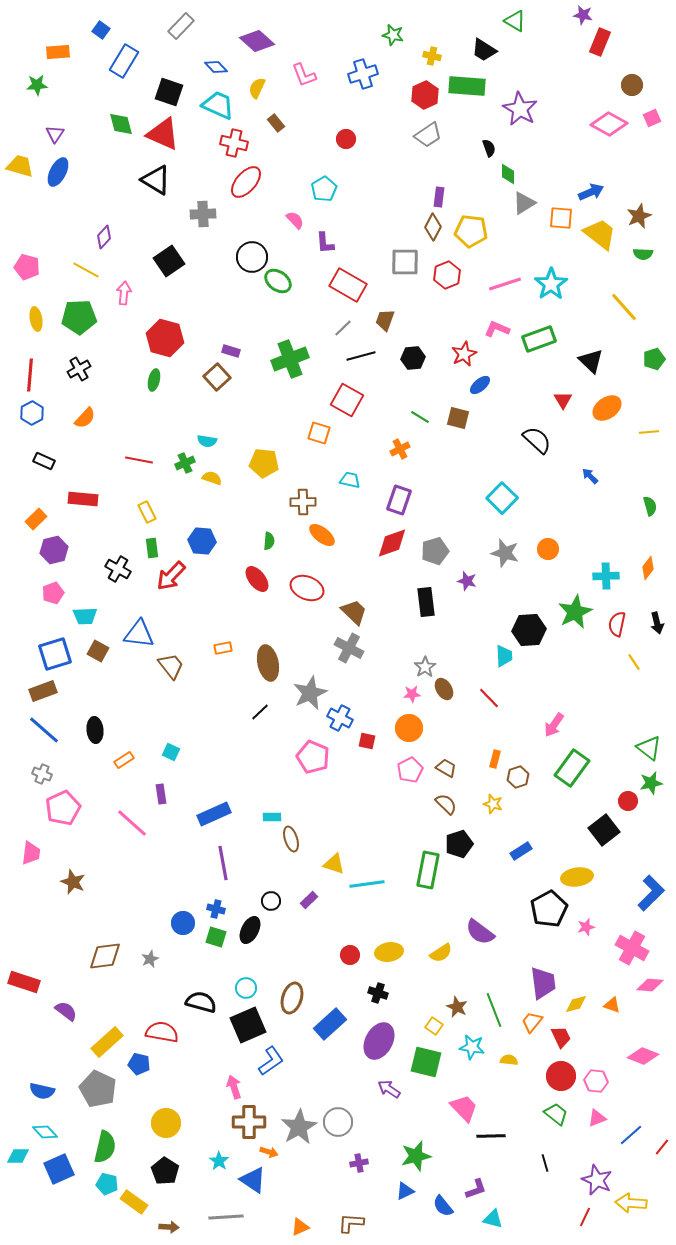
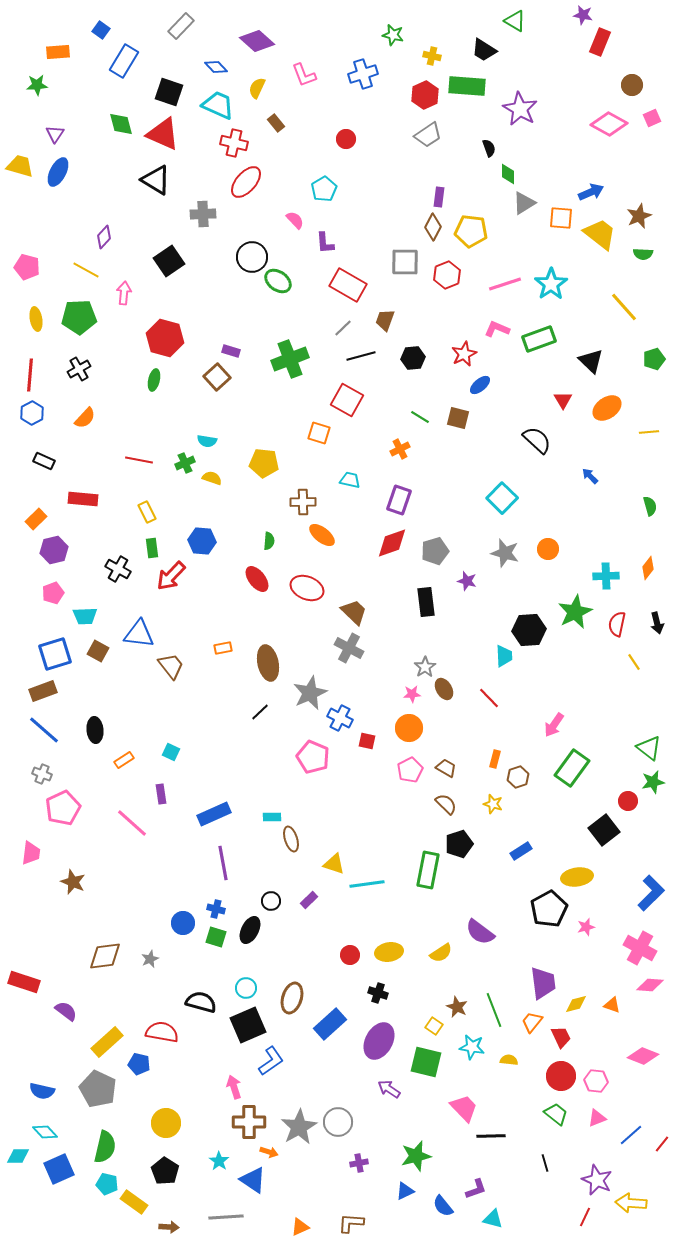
green star at (651, 783): moved 2 px right, 1 px up
pink cross at (632, 948): moved 8 px right
red line at (662, 1147): moved 3 px up
